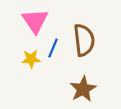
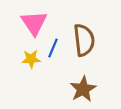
pink triangle: moved 1 px left, 2 px down
